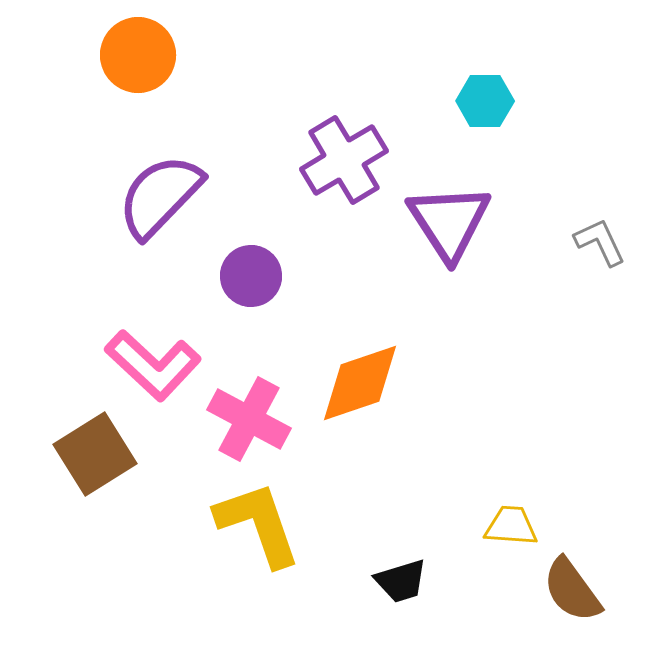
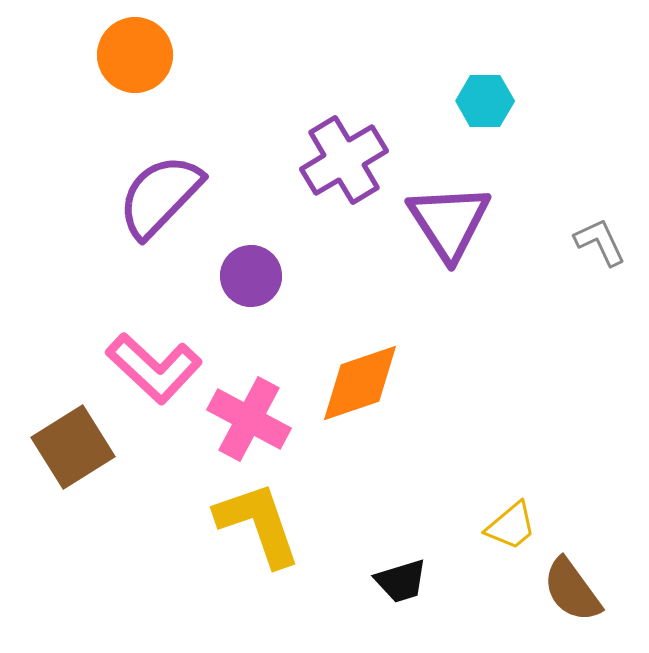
orange circle: moved 3 px left
pink L-shape: moved 1 px right, 3 px down
brown square: moved 22 px left, 7 px up
yellow trapezoid: rotated 136 degrees clockwise
